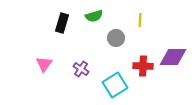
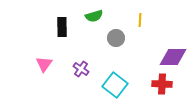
black rectangle: moved 4 px down; rotated 18 degrees counterclockwise
red cross: moved 19 px right, 18 px down
cyan square: rotated 20 degrees counterclockwise
